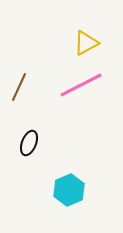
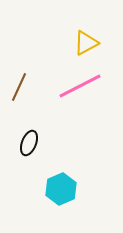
pink line: moved 1 px left, 1 px down
cyan hexagon: moved 8 px left, 1 px up
